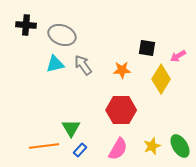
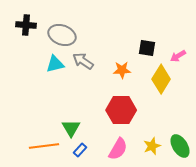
gray arrow: moved 4 px up; rotated 20 degrees counterclockwise
